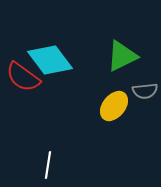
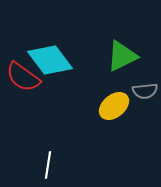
yellow ellipse: rotated 12 degrees clockwise
